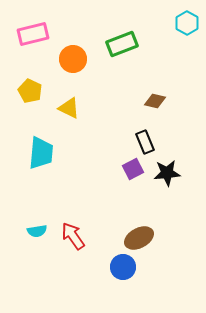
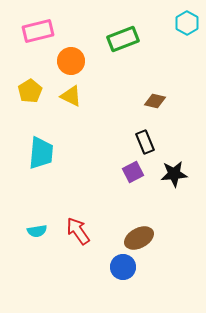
pink rectangle: moved 5 px right, 3 px up
green rectangle: moved 1 px right, 5 px up
orange circle: moved 2 px left, 2 px down
yellow pentagon: rotated 15 degrees clockwise
yellow triangle: moved 2 px right, 12 px up
purple square: moved 3 px down
black star: moved 7 px right, 1 px down
red arrow: moved 5 px right, 5 px up
